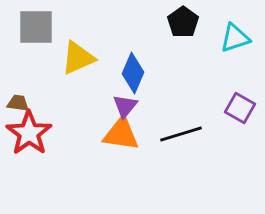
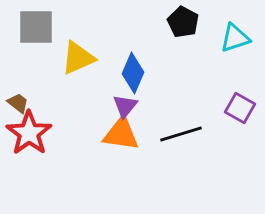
black pentagon: rotated 8 degrees counterclockwise
brown trapezoid: rotated 30 degrees clockwise
